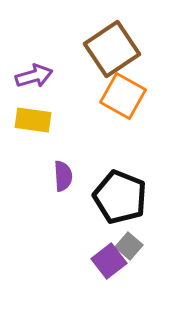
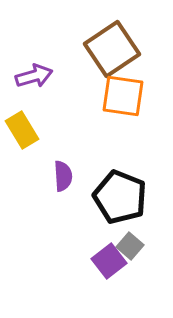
orange square: rotated 21 degrees counterclockwise
yellow rectangle: moved 11 px left, 10 px down; rotated 51 degrees clockwise
gray square: moved 1 px right
